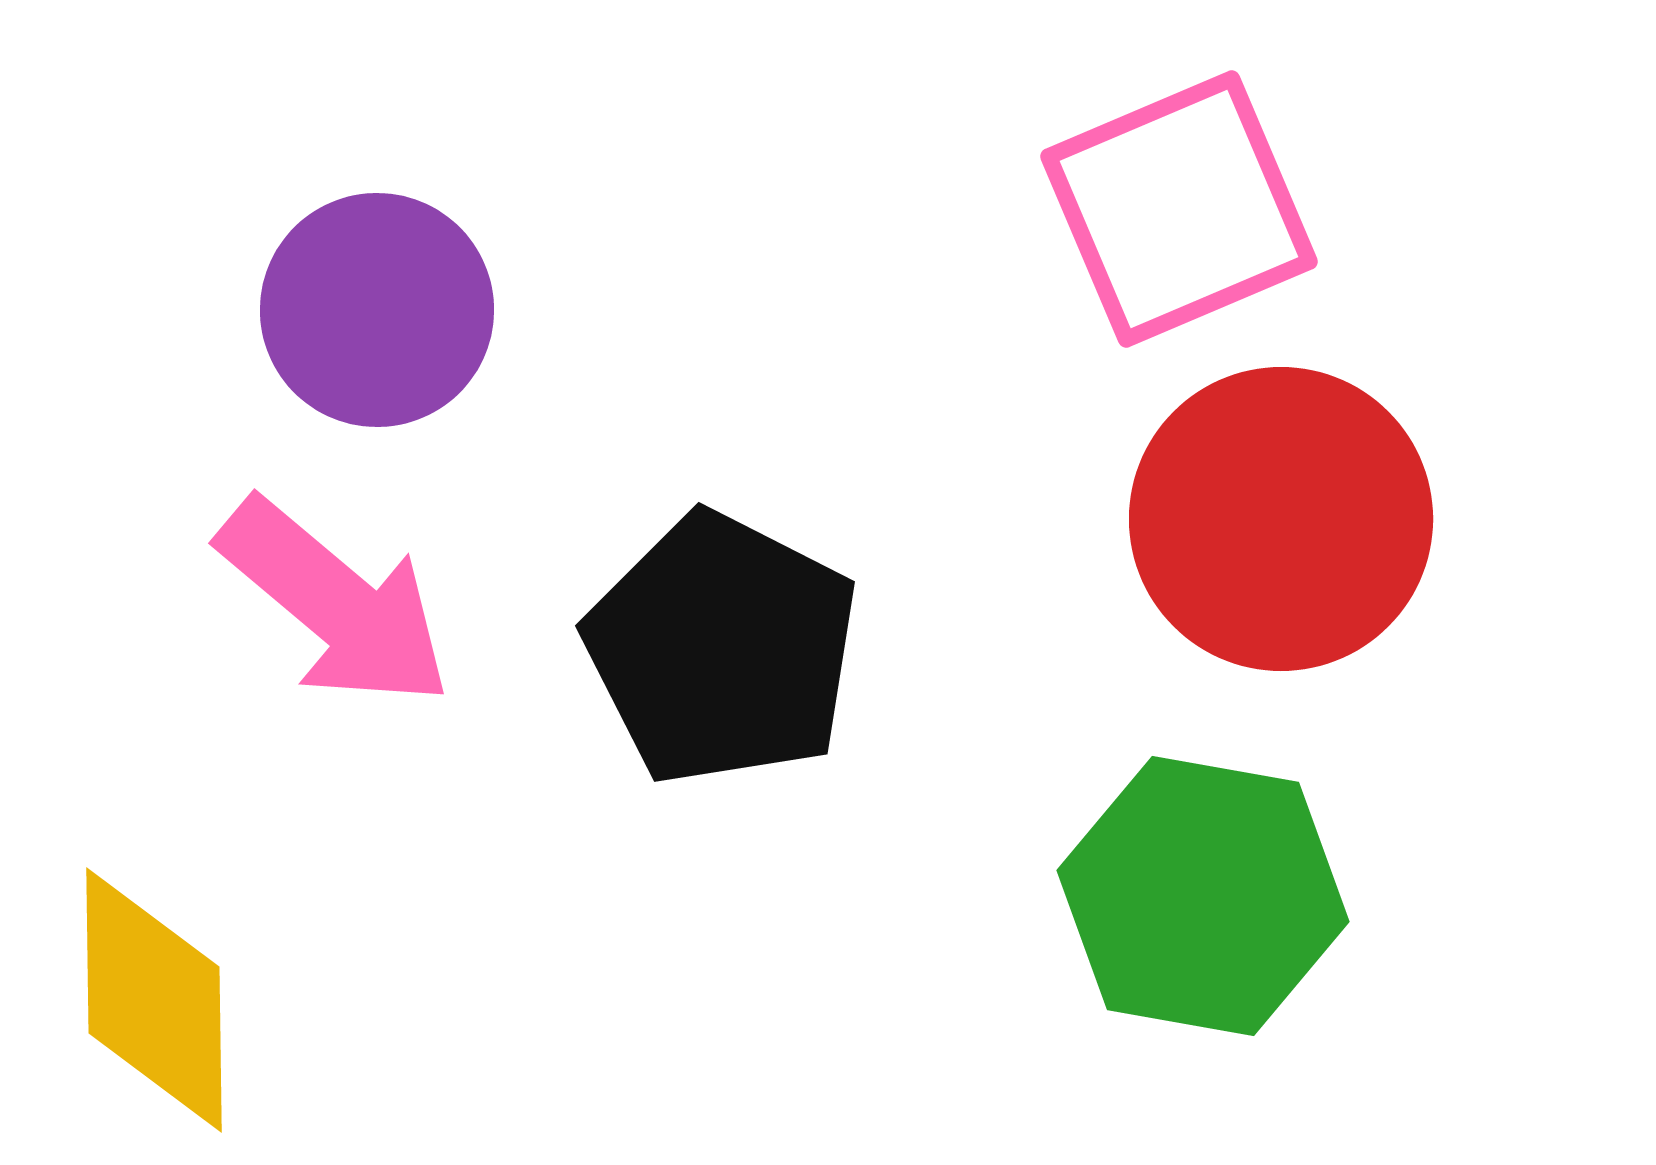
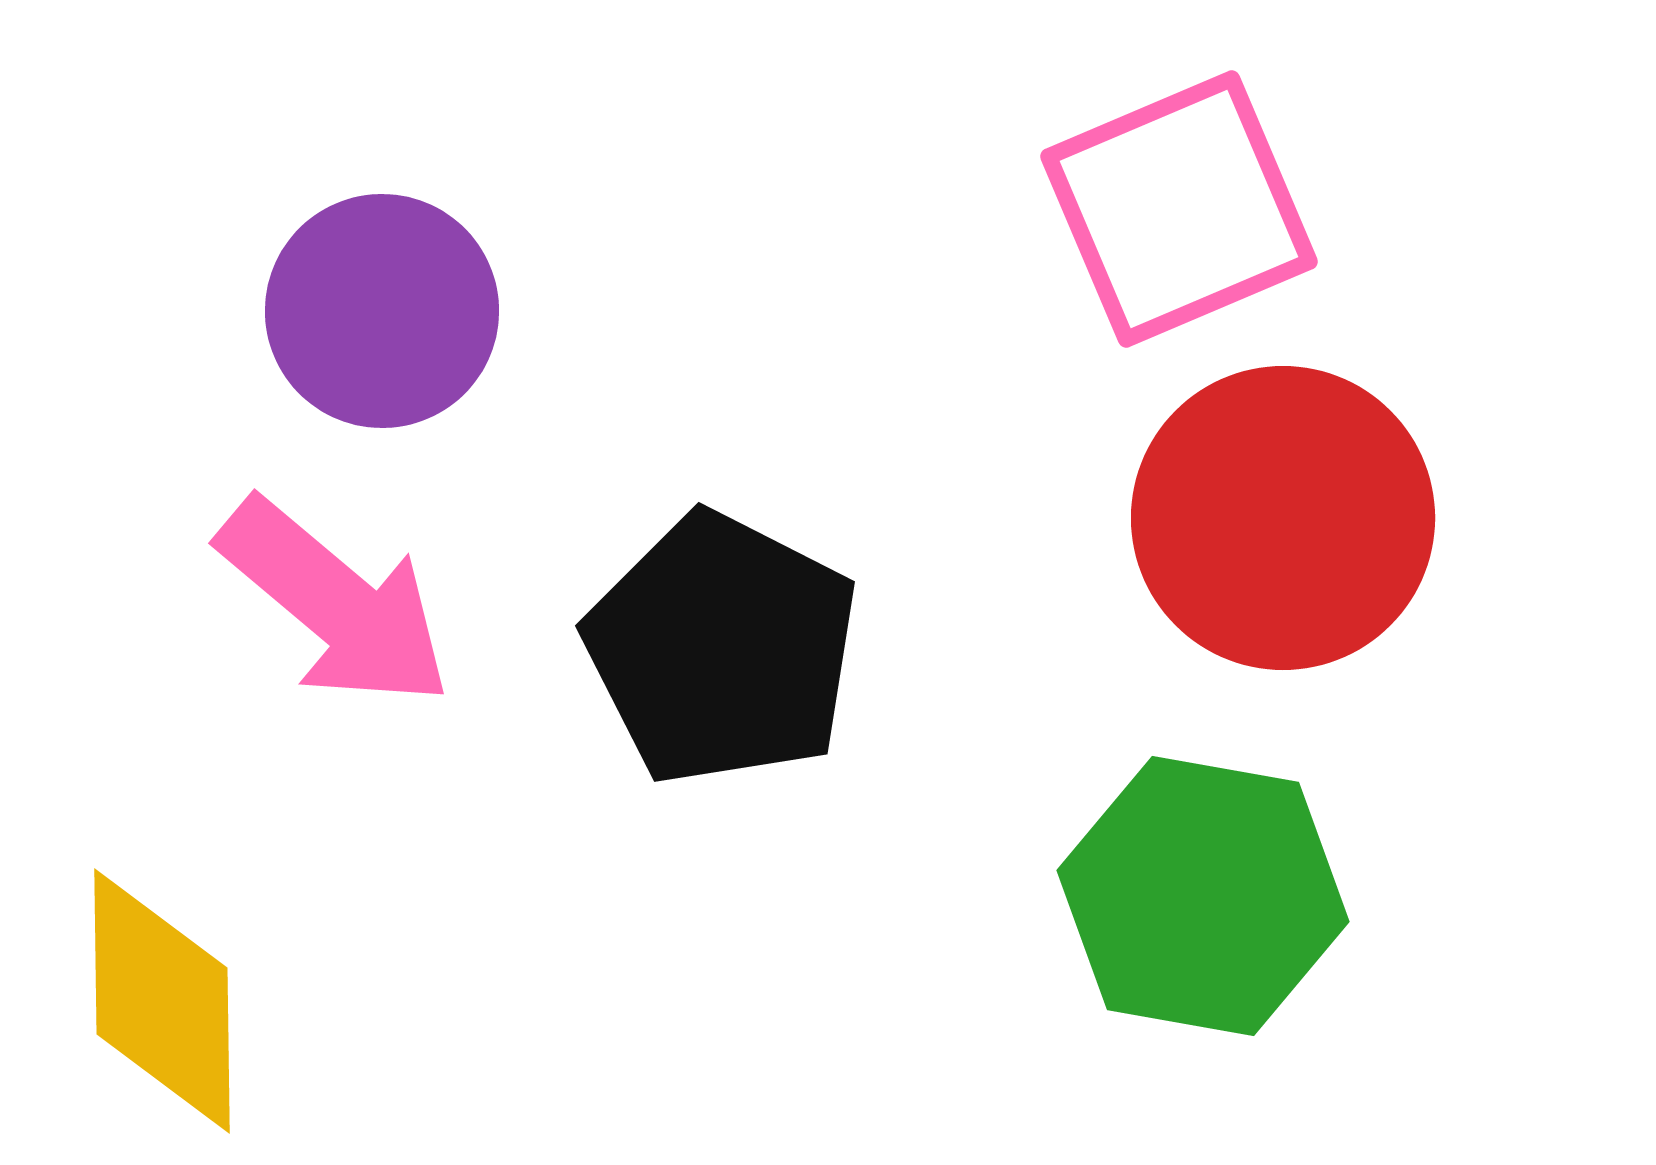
purple circle: moved 5 px right, 1 px down
red circle: moved 2 px right, 1 px up
yellow diamond: moved 8 px right, 1 px down
